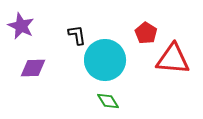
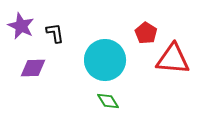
black L-shape: moved 22 px left, 2 px up
